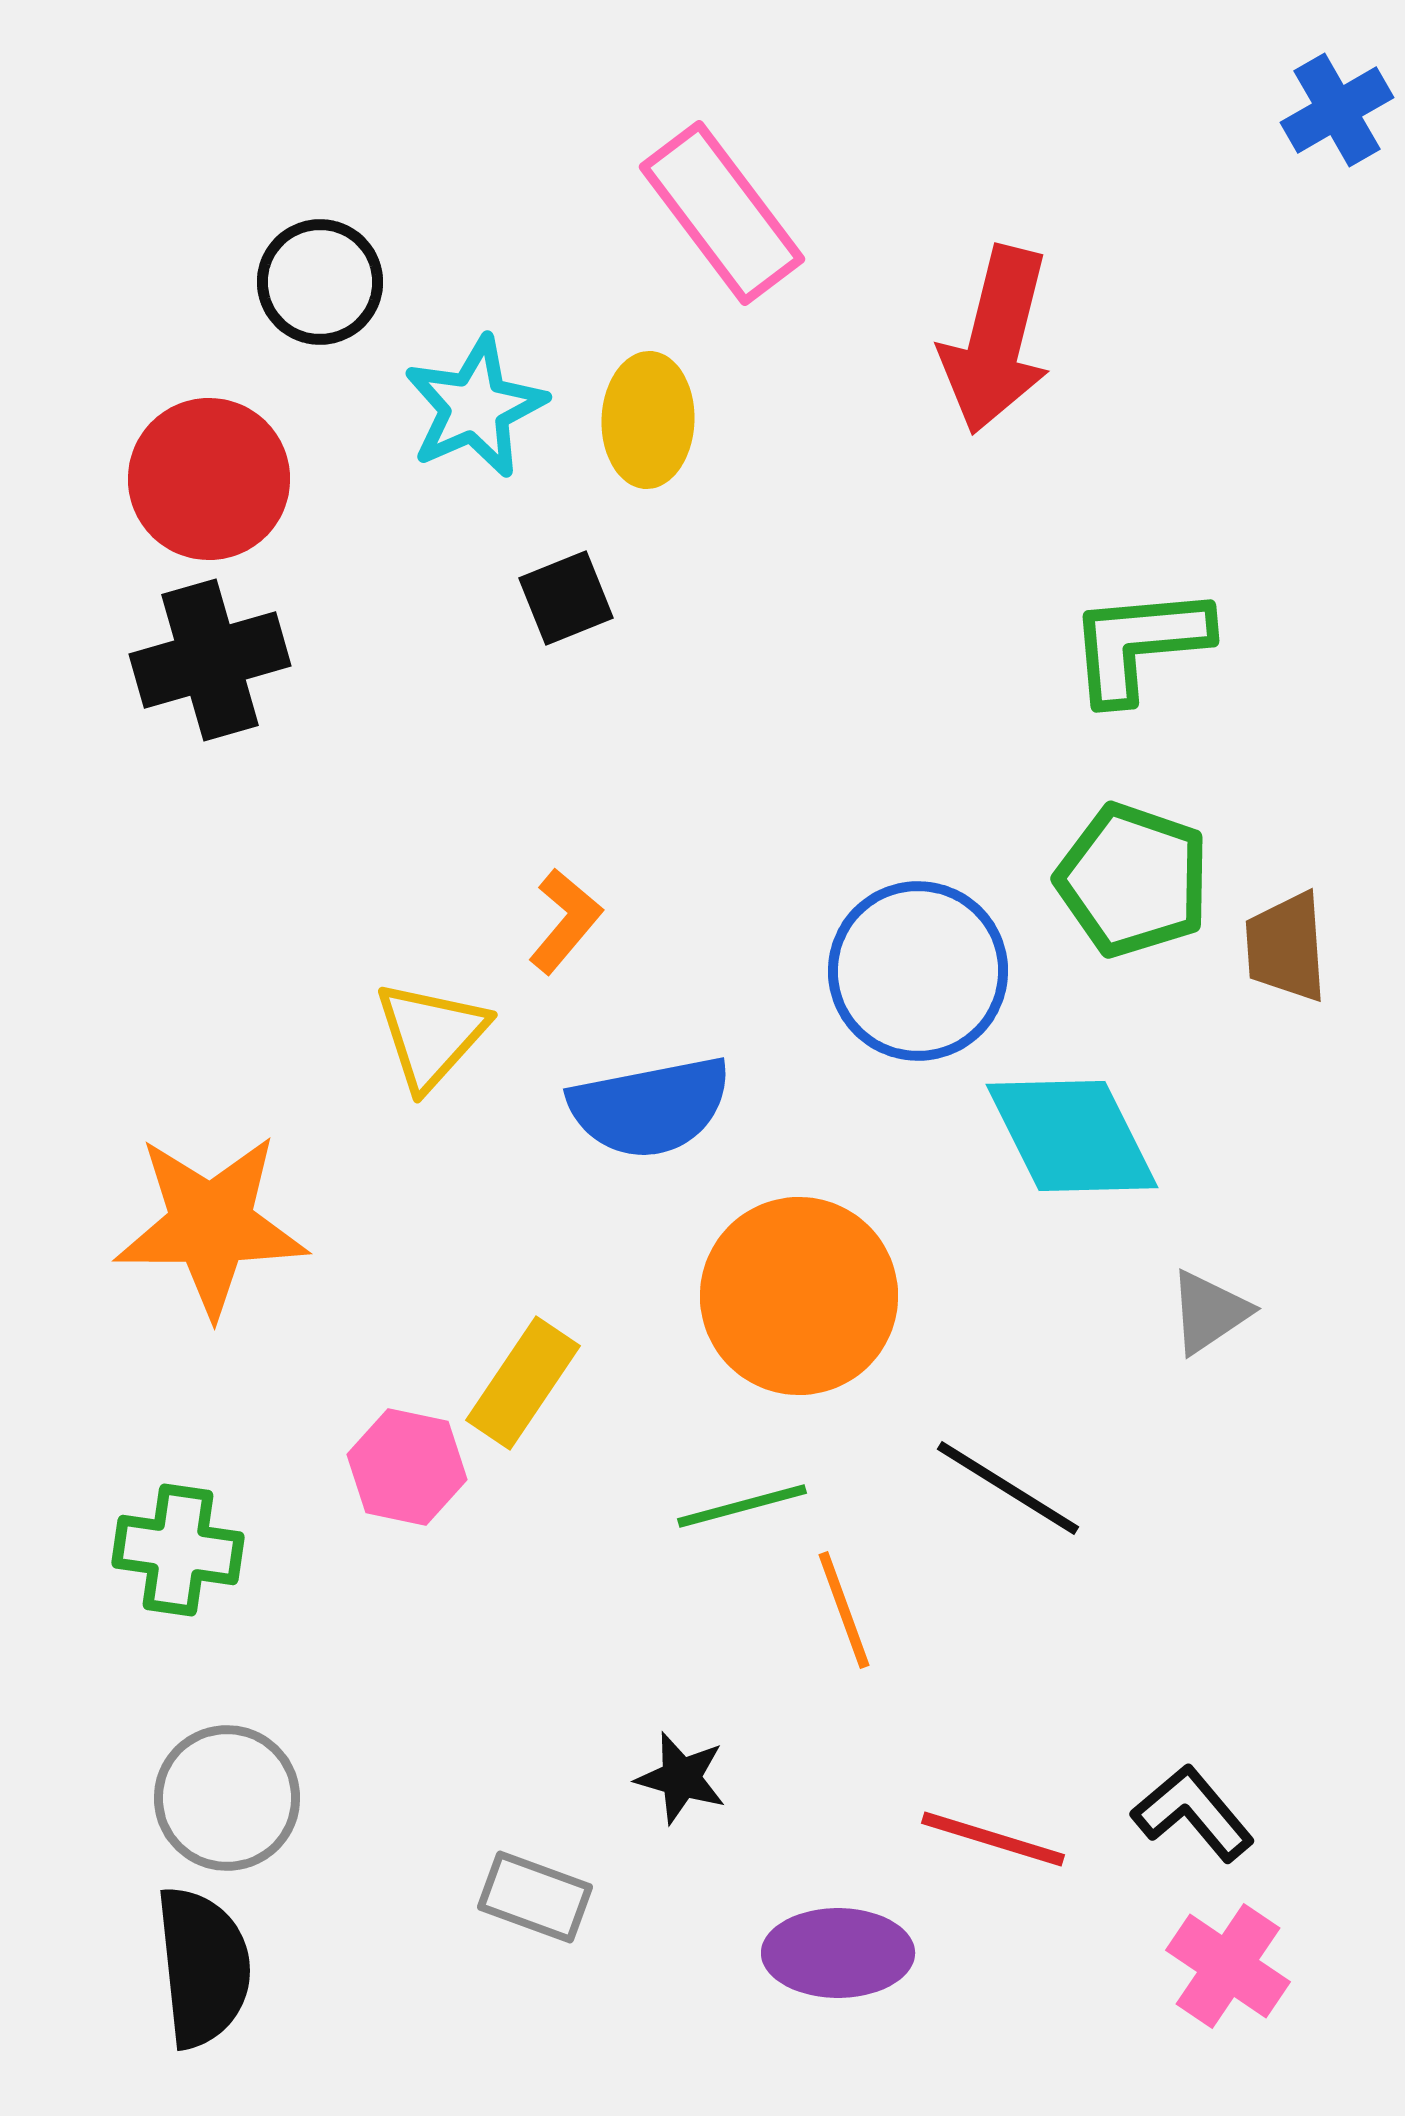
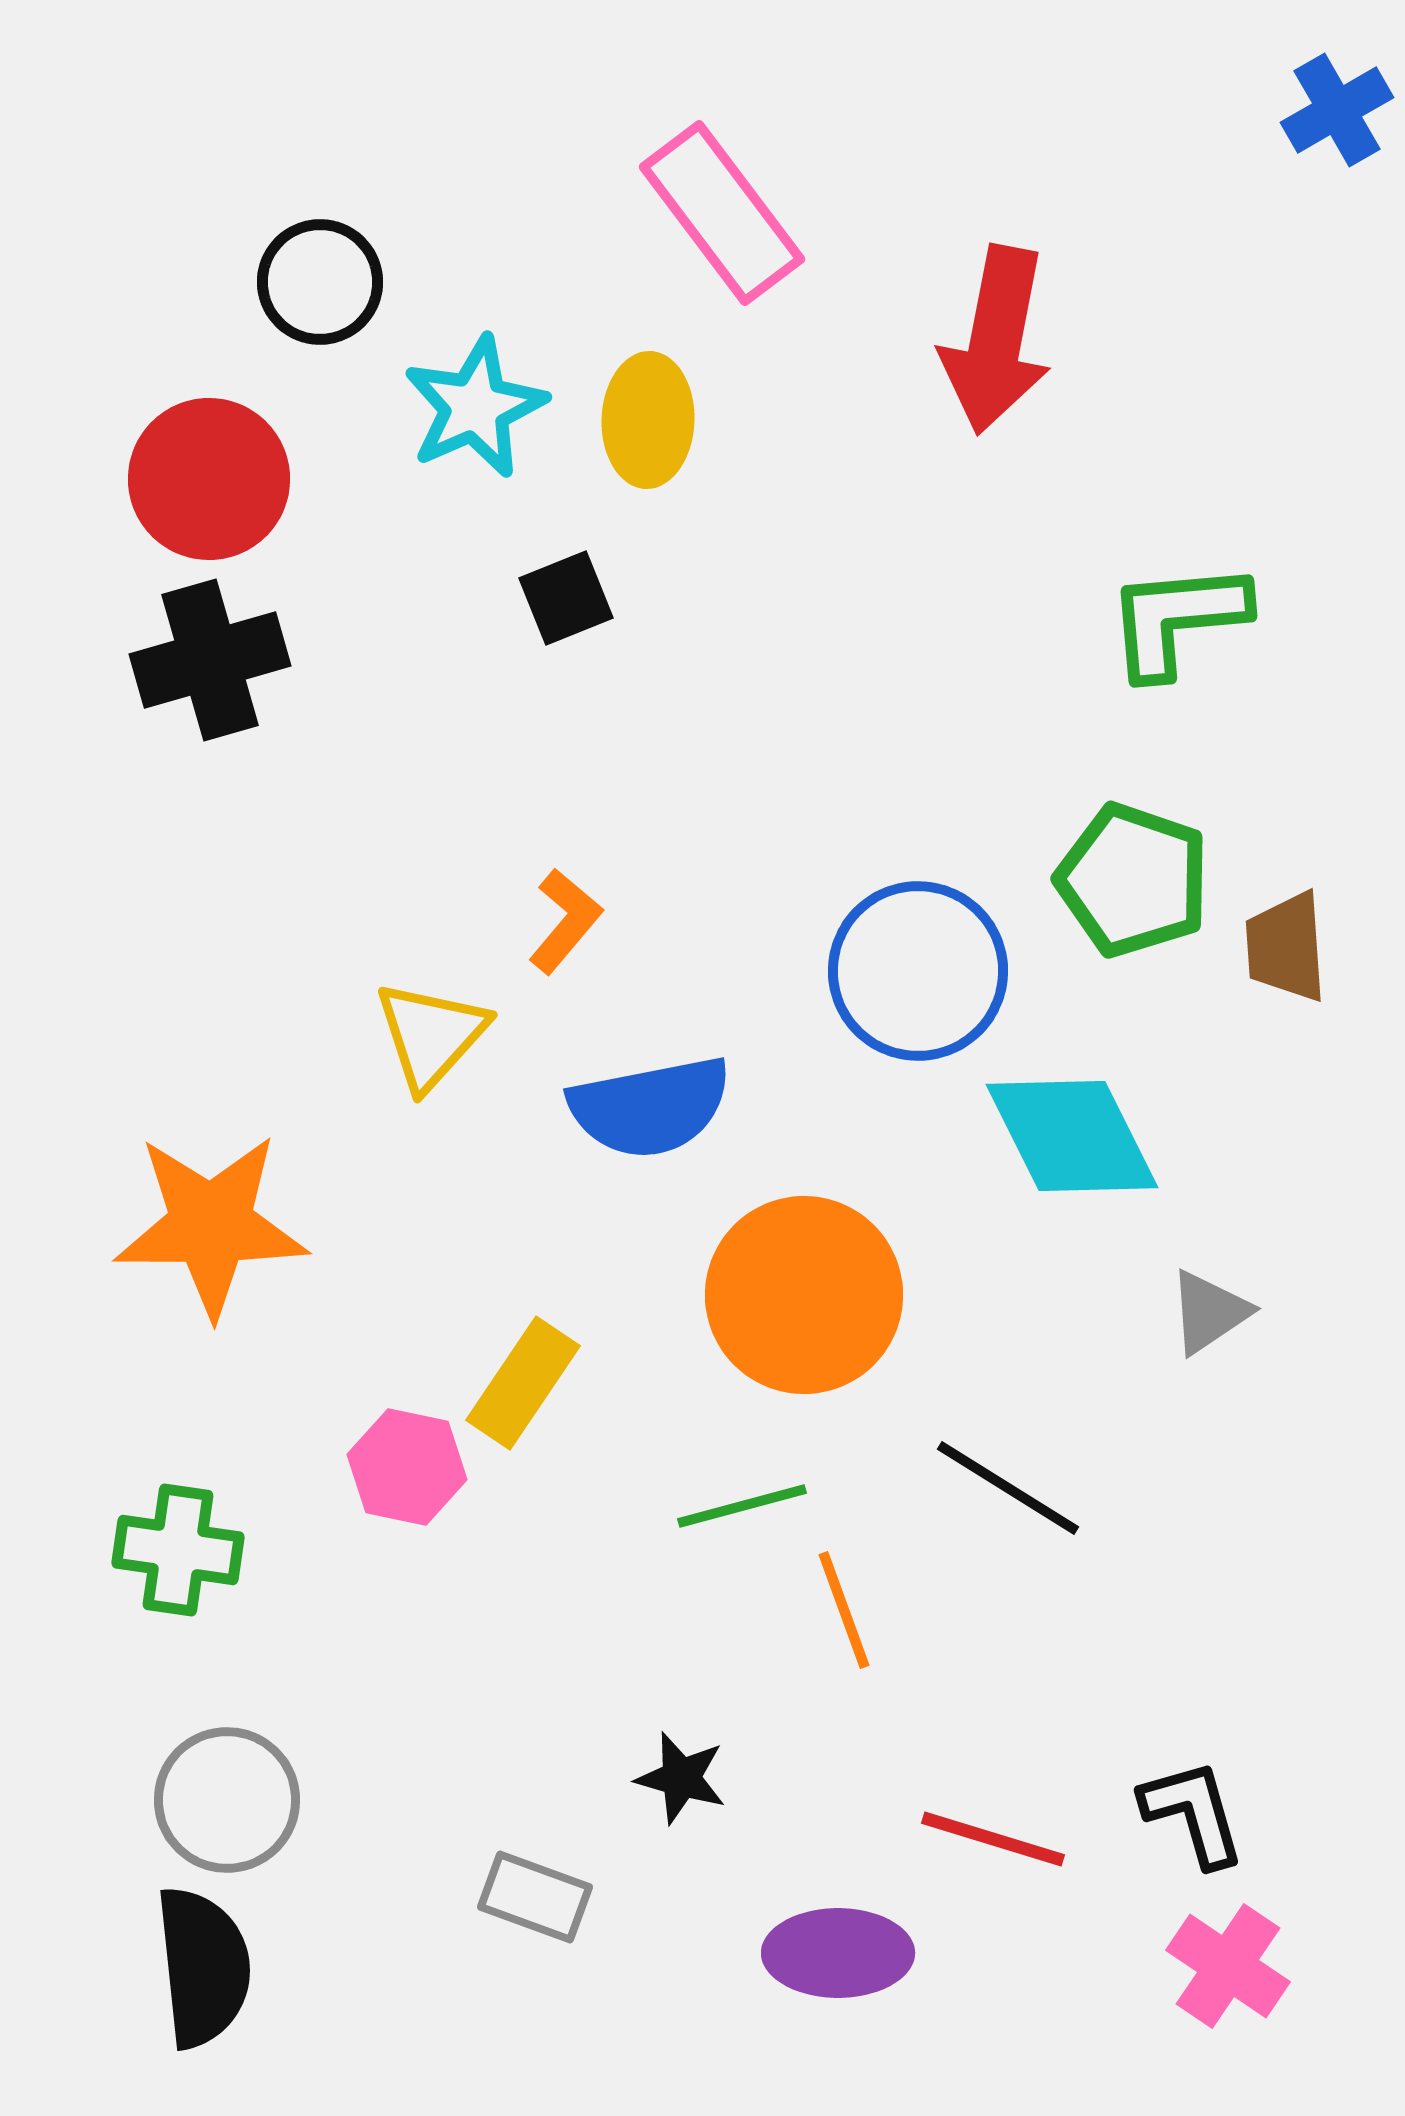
red arrow: rotated 3 degrees counterclockwise
green L-shape: moved 38 px right, 25 px up
orange circle: moved 5 px right, 1 px up
gray circle: moved 2 px down
black L-shape: rotated 24 degrees clockwise
